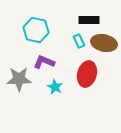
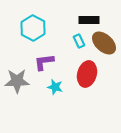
cyan hexagon: moved 3 px left, 2 px up; rotated 15 degrees clockwise
brown ellipse: rotated 30 degrees clockwise
purple L-shape: rotated 30 degrees counterclockwise
gray star: moved 2 px left, 2 px down
cyan star: rotated 14 degrees counterclockwise
